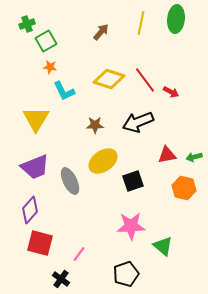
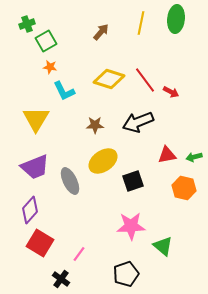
red square: rotated 16 degrees clockwise
